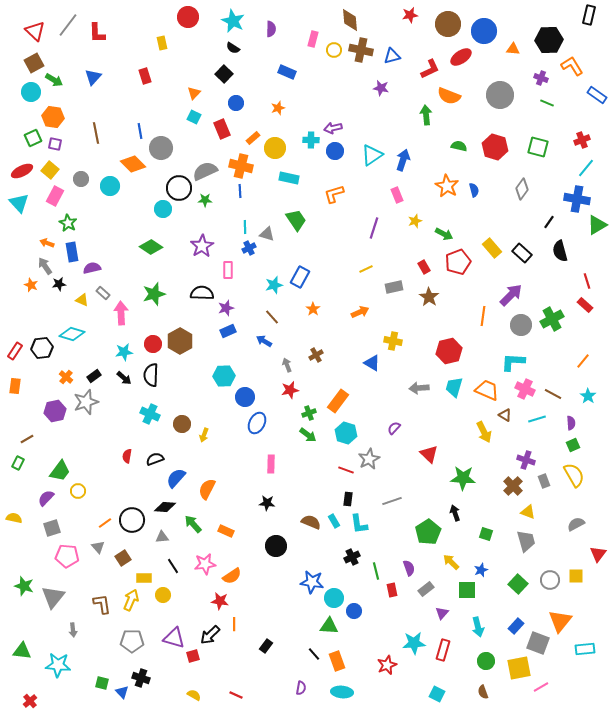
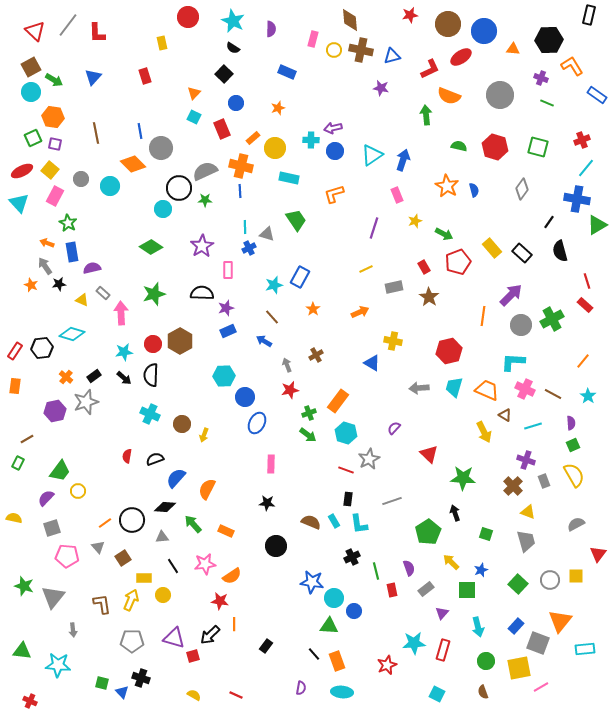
brown square at (34, 63): moved 3 px left, 4 px down
cyan line at (537, 419): moved 4 px left, 7 px down
red cross at (30, 701): rotated 24 degrees counterclockwise
